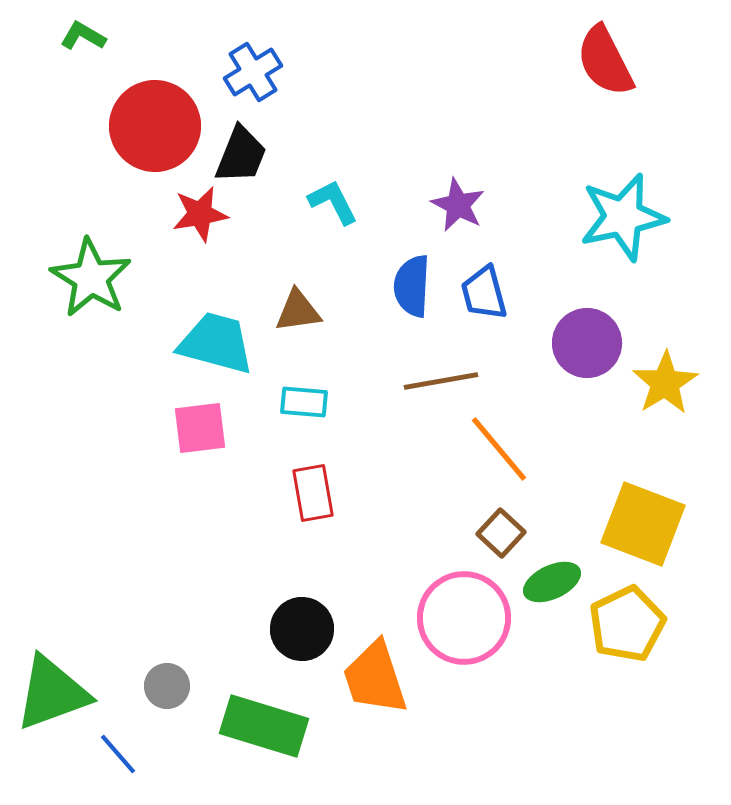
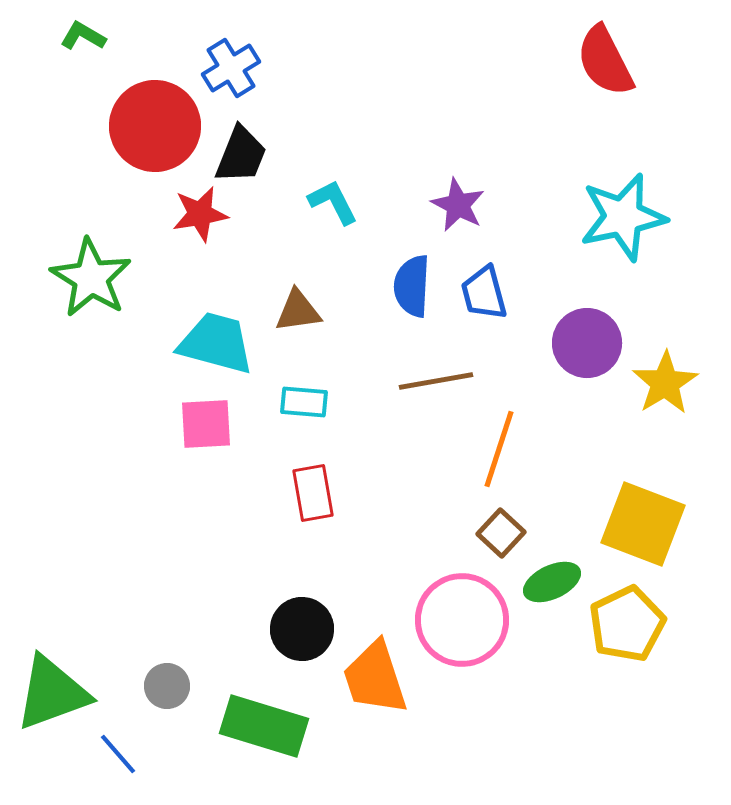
blue cross: moved 22 px left, 4 px up
brown line: moved 5 px left
pink square: moved 6 px right, 4 px up; rotated 4 degrees clockwise
orange line: rotated 58 degrees clockwise
pink circle: moved 2 px left, 2 px down
